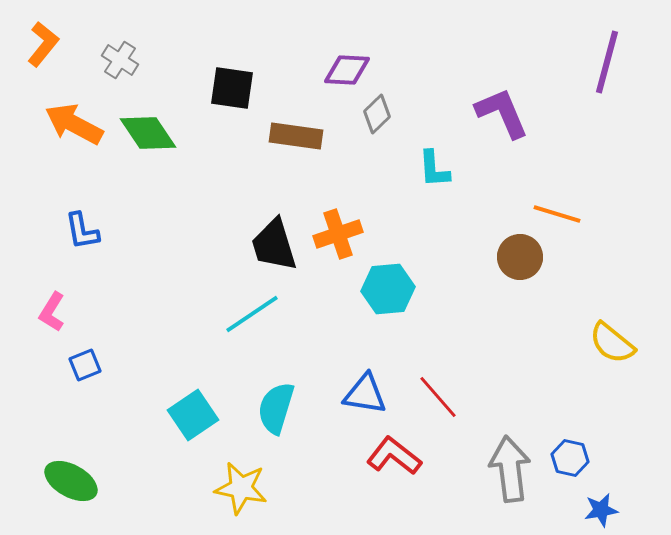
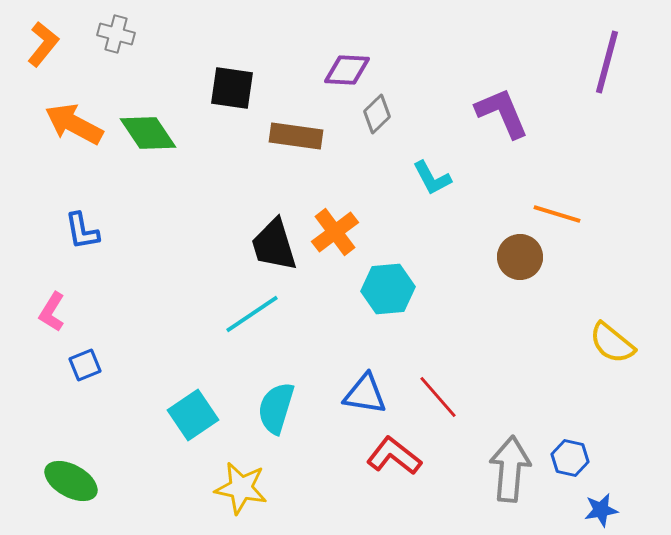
gray cross: moved 4 px left, 26 px up; rotated 18 degrees counterclockwise
cyan L-shape: moved 2 px left, 9 px down; rotated 24 degrees counterclockwise
orange cross: moved 3 px left, 2 px up; rotated 18 degrees counterclockwise
gray arrow: rotated 12 degrees clockwise
